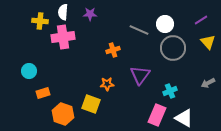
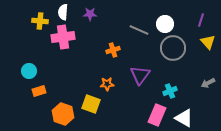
purple line: rotated 40 degrees counterclockwise
orange rectangle: moved 4 px left, 2 px up
